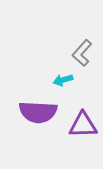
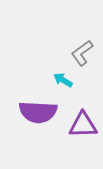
gray L-shape: rotated 12 degrees clockwise
cyan arrow: rotated 48 degrees clockwise
